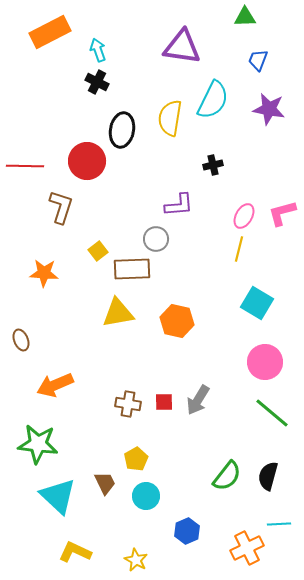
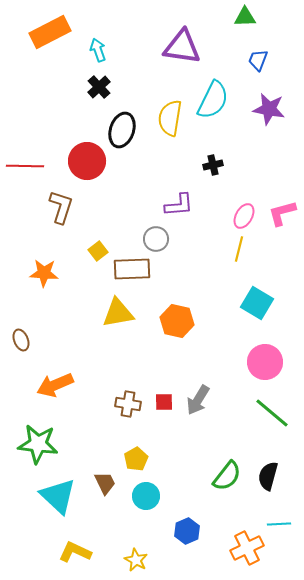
black cross at (97, 82): moved 2 px right, 5 px down; rotated 20 degrees clockwise
black ellipse at (122, 130): rotated 8 degrees clockwise
